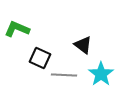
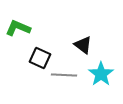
green L-shape: moved 1 px right, 1 px up
